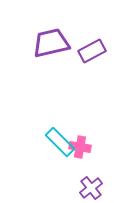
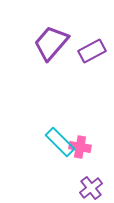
purple trapezoid: rotated 36 degrees counterclockwise
